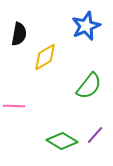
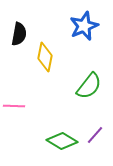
blue star: moved 2 px left
yellow diamond: rotated 48 degrees counterclockwise
